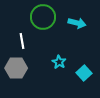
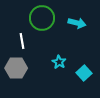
green circle: moved 1 px left, 1 px down
